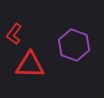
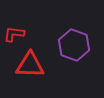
red L-shape: rotated 60 degrees clockwise
